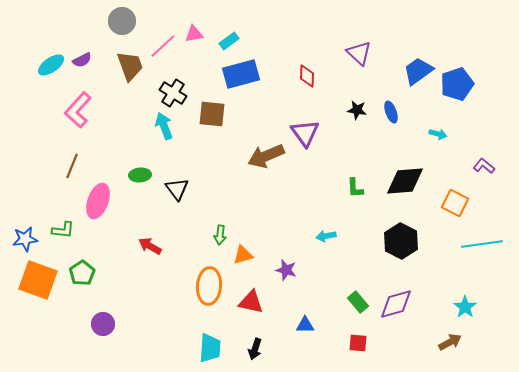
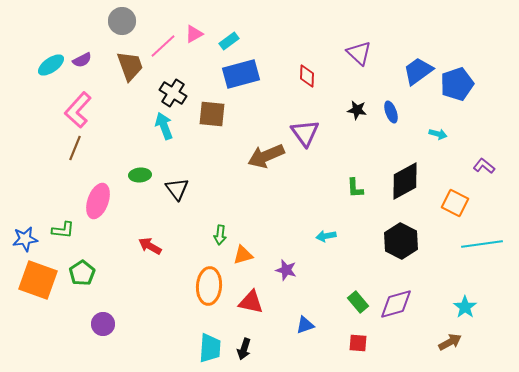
pink triangle at (194, 34): rotated 18 degrees counterclockwise
brown line at (72, 166): moved 3 px right, 18 px up
black diamond at (405, 181): rotated 24 degrees counterclockwise
blue triangle at (305, 325): rotated 18 degrees counterclockwise
black arrow at (255, 349): moved 11 px left
